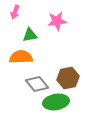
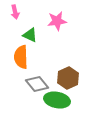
pink arrow: rotated 32 degrees counterclockwise
green triangle: rotated 35 degrees clockwise
orange semicircle: rotated 90 degrees counterclockwise
brown hexagon: rotated 15 degrees counterclockwise
green ellipse: moved 1 px right, 2 px up; rotated 20 degrees clockwise
